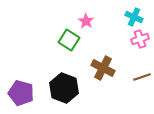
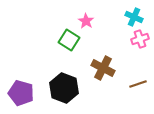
brown line: moved 4 px left, 7 px down
